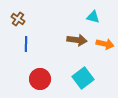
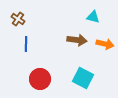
cyan square: rotated 25 degrees counterclockwise
